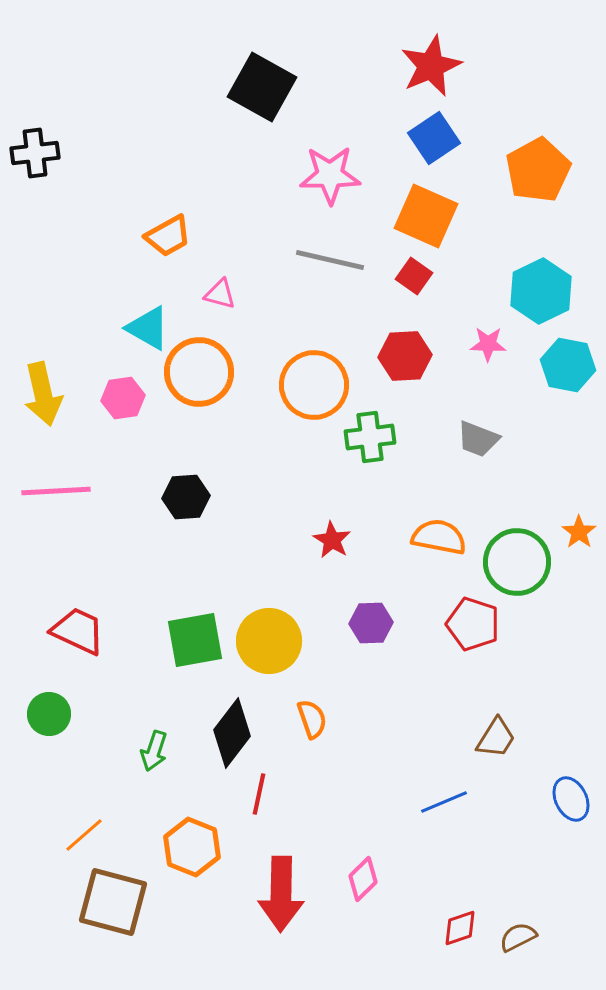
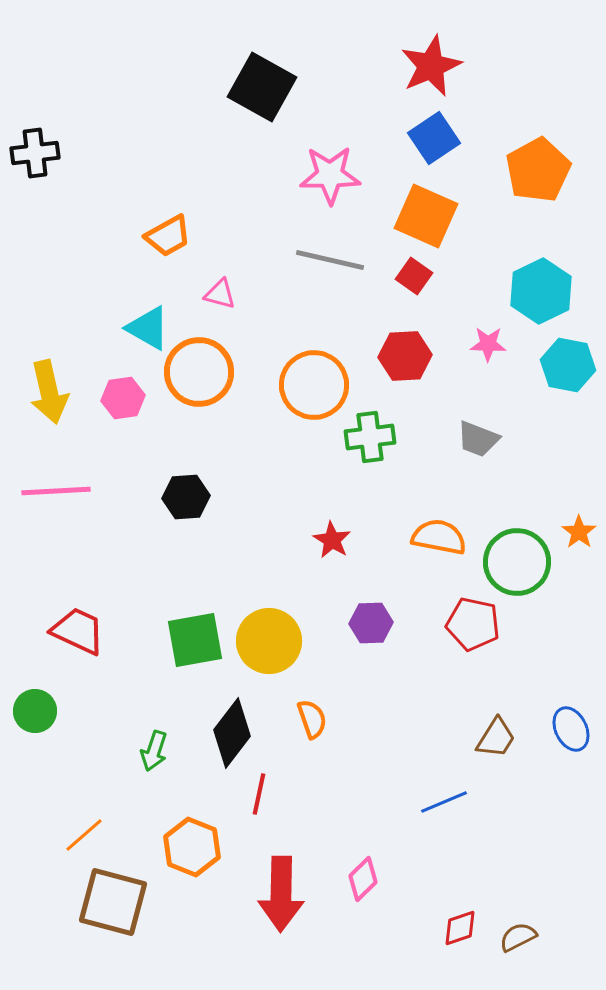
yellow arrow at (43, 394): moved 6 px right, 2 px up
red pentagon at (473, 624): rotated 6 degrees counterclockwise
green circle at (49, 714): moved 14 px left, 3 px up
blue ellipse at (571, 799): moved 70 px up
